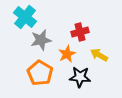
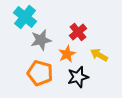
red cross: moved 2 px left; rotated 24 degrees counterclockwise
orange pentagon: rotated 15 degrees counterclockwise
black star: moved 2 px left; rotated 20 degrees counterclockwise
